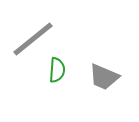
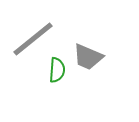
gray trapezoid: moved 16 px left, 20 px up
